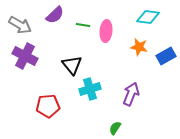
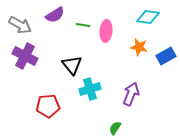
purple semicircle: rotated 12 degrees clockwise
